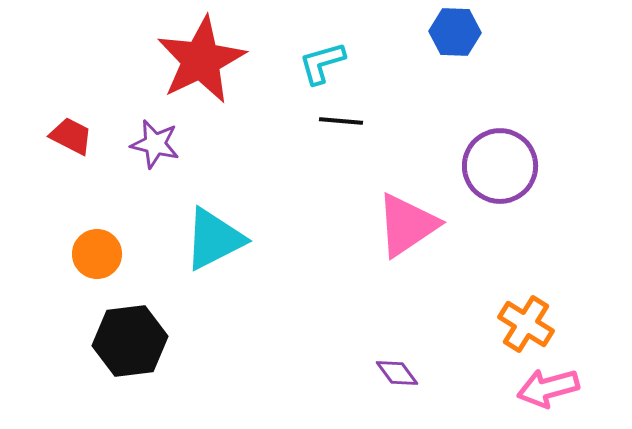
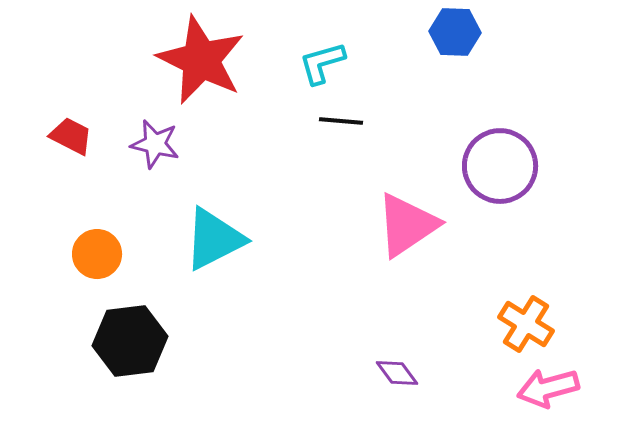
red star: rotated 20 degrees counterclockwise
